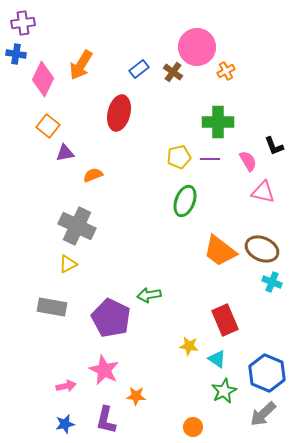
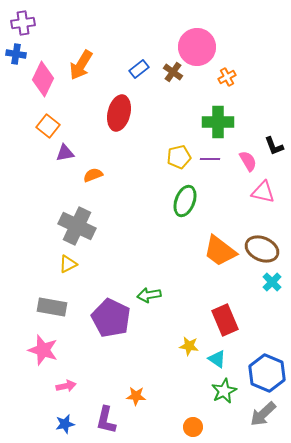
orange cross: moved 1 px right, 6 px down
cyan cross: rotated 24 degrees clockwise
pink star: moved 61 px left, 20 px up; rotated 8 degrees counterclockwise
